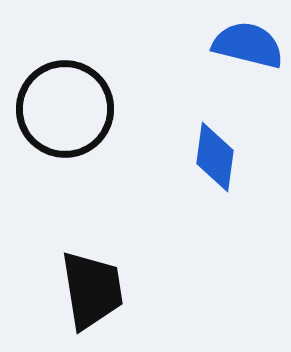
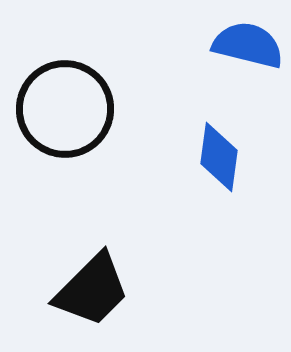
blue diamond: moved 4 px right
black trapezoid: rotated 54 degrees clockwise
